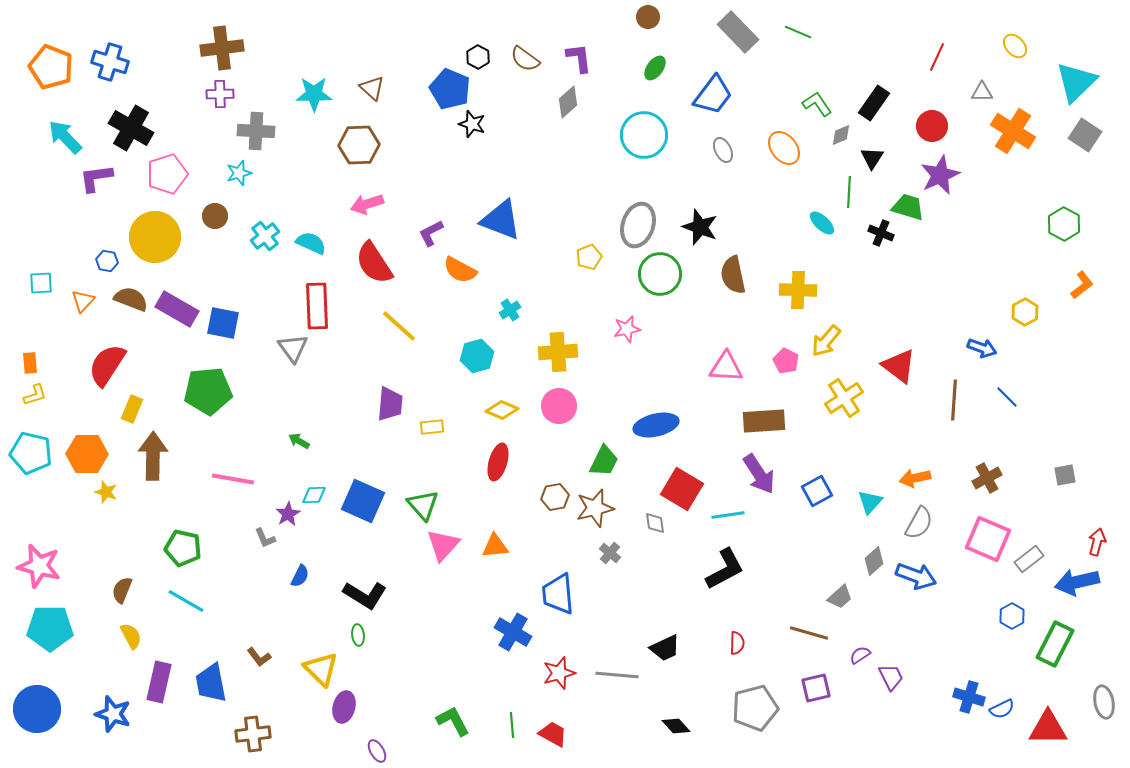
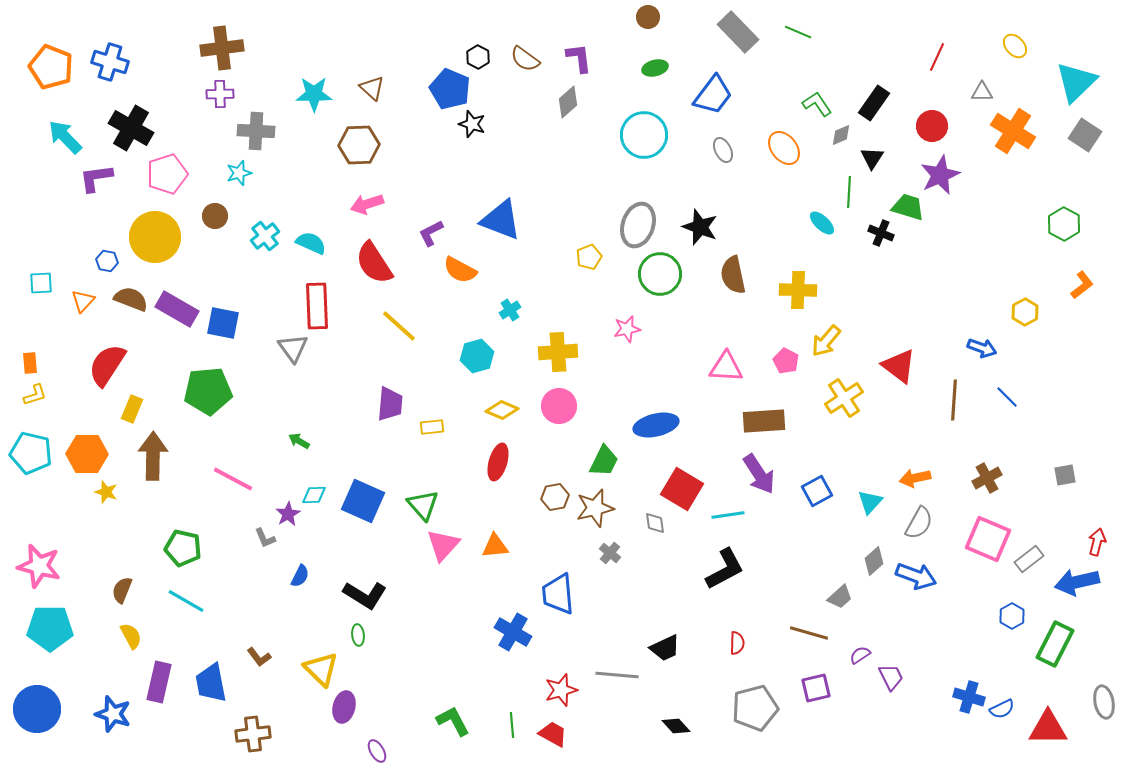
green ellipse at (655, 68): rotated 40 degrees clockwise
pink line at (233, 479): rotated 18 degrees clockwise
red star at (559, 673): moved 2 px right, 17 px down
